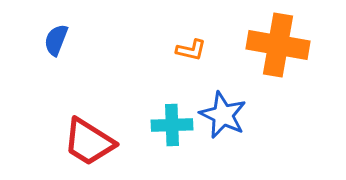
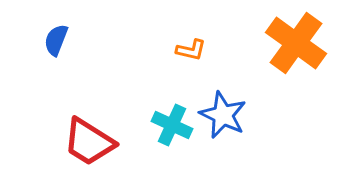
orange cross: moved 18 px right, 2 px up; rotated 26 degrees clockwise
cyan cross: rotated 27 degrees clockwise
